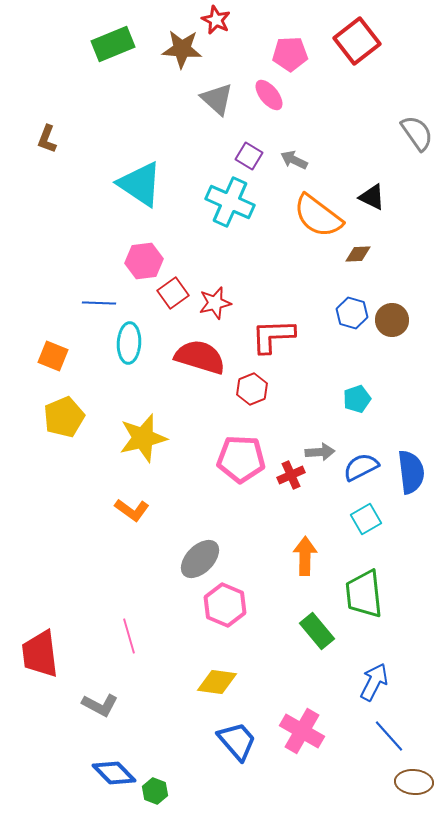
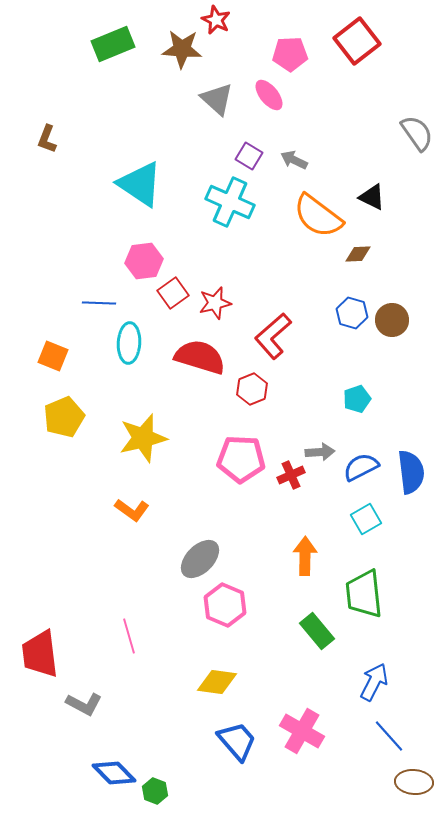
red L-shape at (273, 336): rotated 39 degrees counterclockwise
gray L-shape at (100, 705): moved 16 px left, 1 px up
